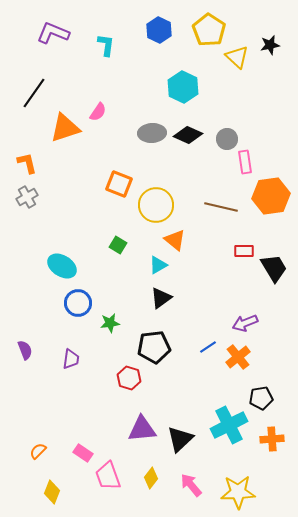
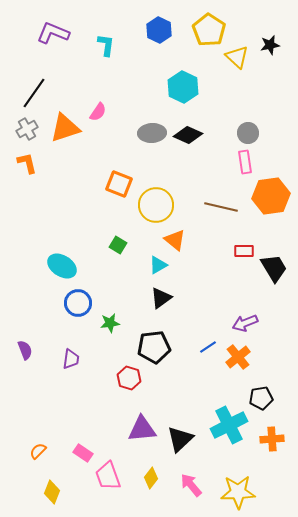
gray circle at (227, 139): moved 21 px right, 6 px up
gray cross at (27, 197): moved 68 px up
